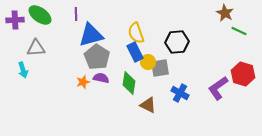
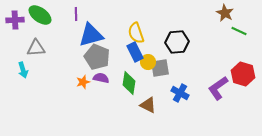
gray pentagon: rotated 10 degrees counterclockwise
